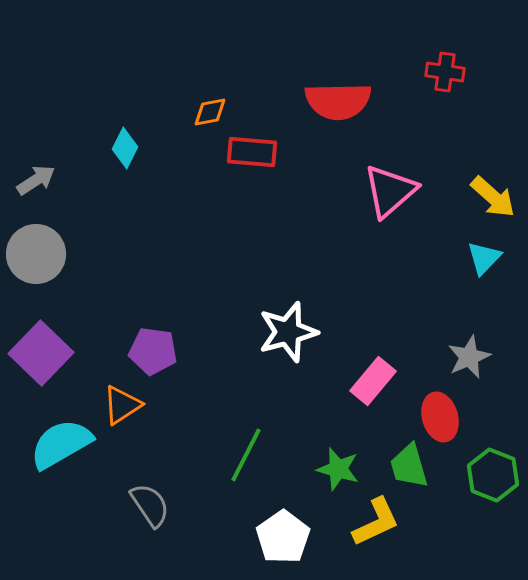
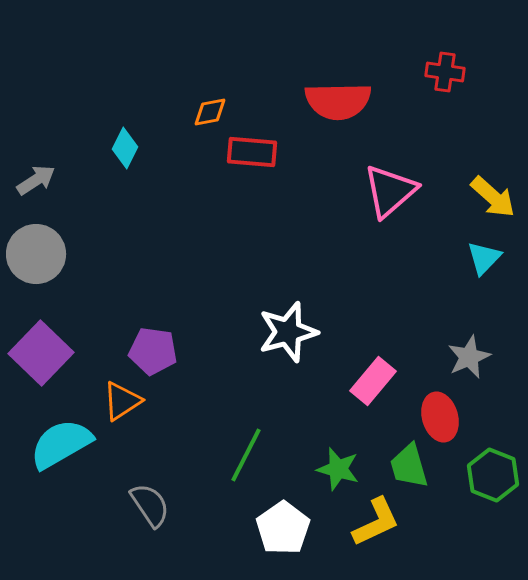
orange triangle: moved 4 px up
white pentagon: moved 9 px up
